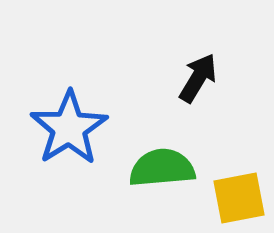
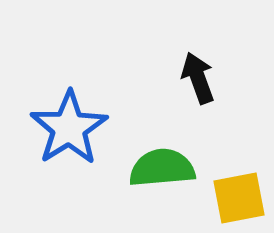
black arrow: rotated 51 degrees counterclockwise
